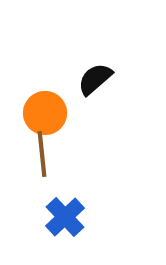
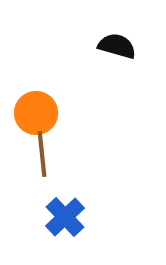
black semicircle: moved 22 px right, 33 px up; rotated 57 degrees clockwise
orange circle: moved 9 px left
